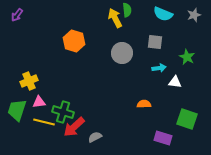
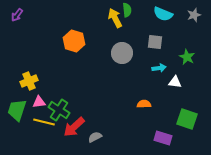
green cross: moved 4 px left, 2 px up; rotated 15 degrees clockwise
